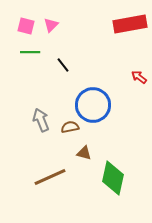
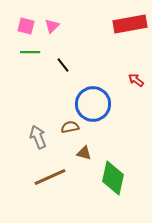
pink triangle: moved 1 px right, 1 px down
red arrow: moved 3 px left, 3 px down
blue circle: moved 1 px up
gray arrow: moved 3 px left, 17 px down
